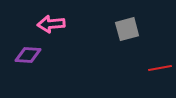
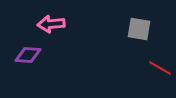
gray square: moved 12 px right; rotated 25 degrees clockwise
red line: rotated 40 degrees clockwise
